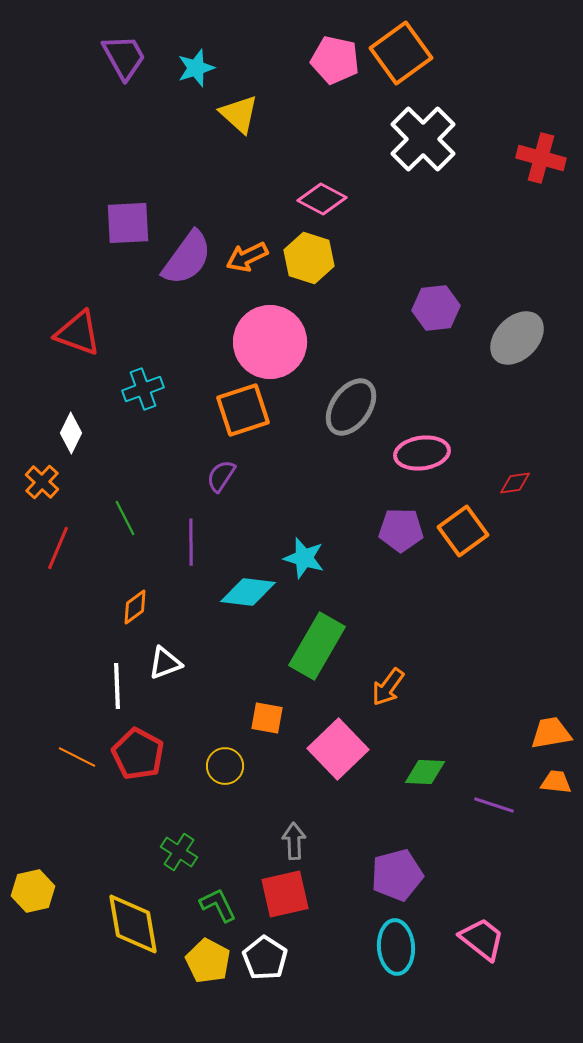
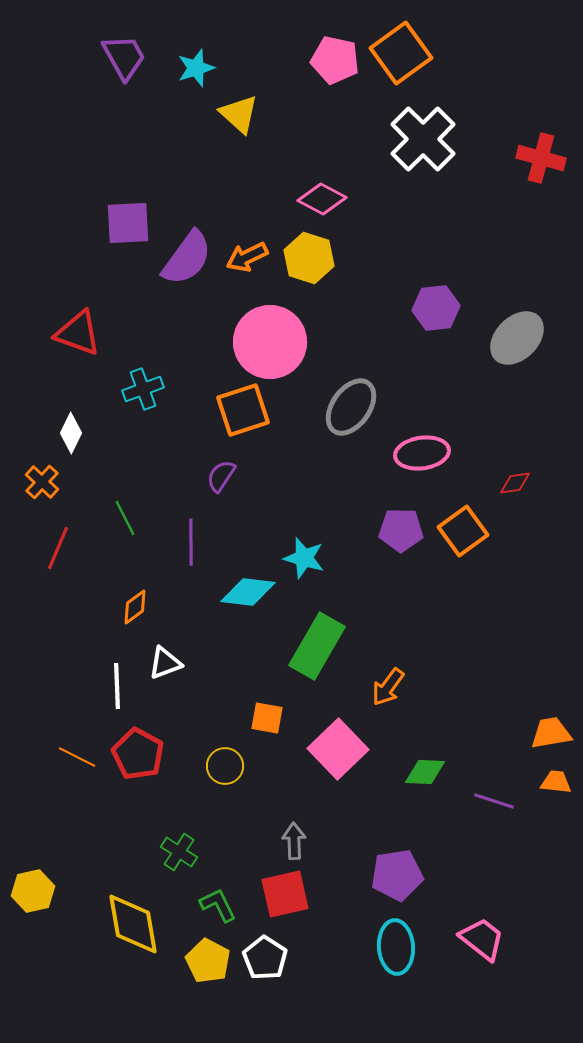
purple line at (494, 805): moved 4 px up
purple pentagon at (397, 875): rotated 6 degrees clockwise
